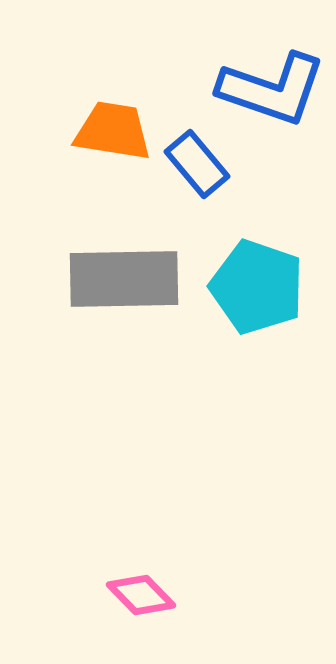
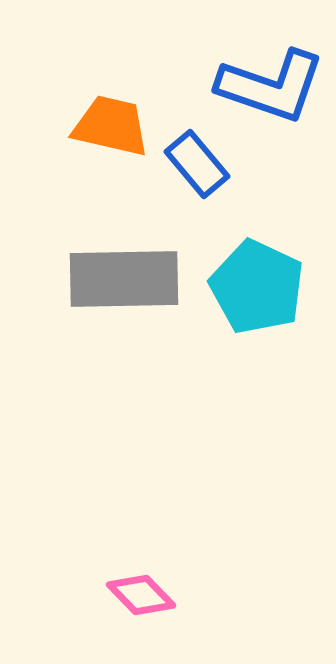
blue L-shape: moved 1 px left, 3 px up
orange trapezoid: moved 2 px left, 5 px up; rotated 4 degrees clockwise
cyan pentagon: rotated 6 degrees clockwise
